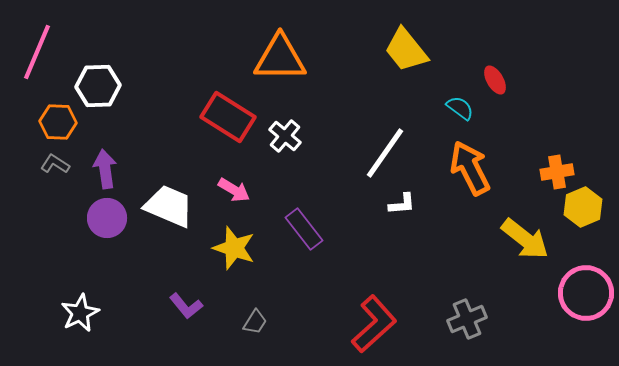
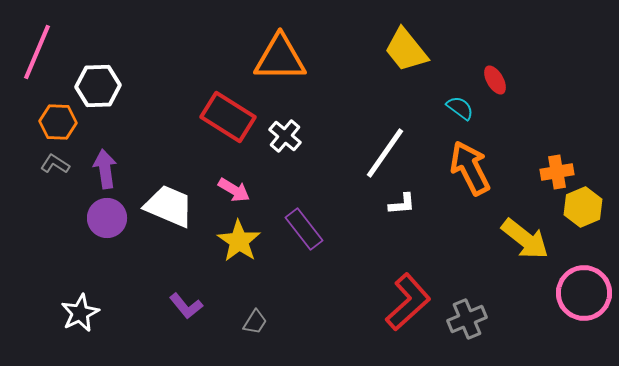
yellow star: moved 5 px right, 7 px up; rotated 15 degrees clockwise
pink circle: moved 2 px left
red L-shape: moved 34 px right, 22 px up
